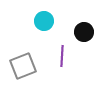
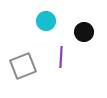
cyan circle: moved 2 px right
purple line: moved 1 px left, 1 px down
